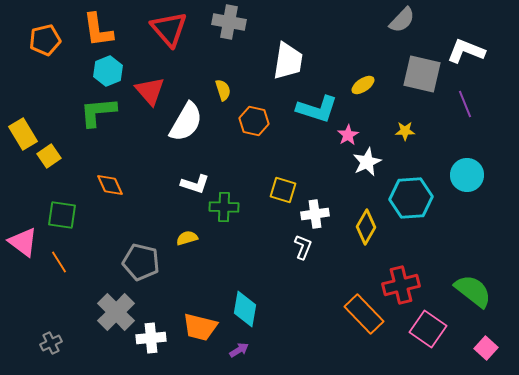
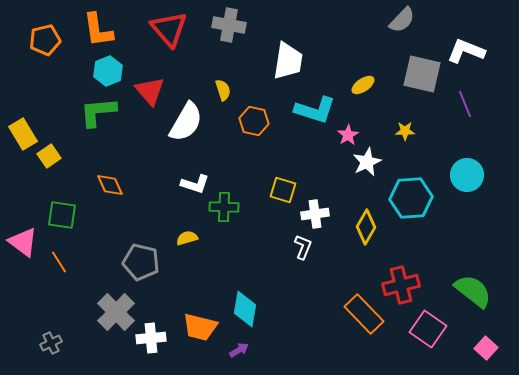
gray cross at (229, 22): moved 3 px down
cyan L-shape at (317, 109): moved 2 px left, 1 px down
